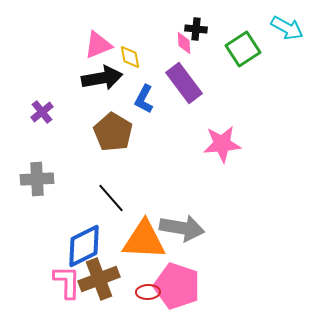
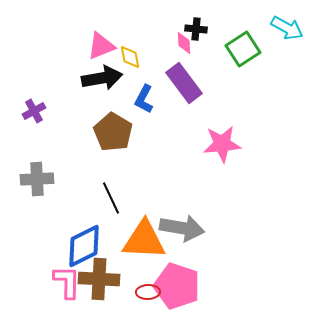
pink triangle: moved 3 px right, 1 px down
purple cross: moved 8 px left, 1 px up; rotated 10 degrees clockwise
black line: rotated 16 degrees clockwise
brown cross: rotated 24 degrees clockwise
